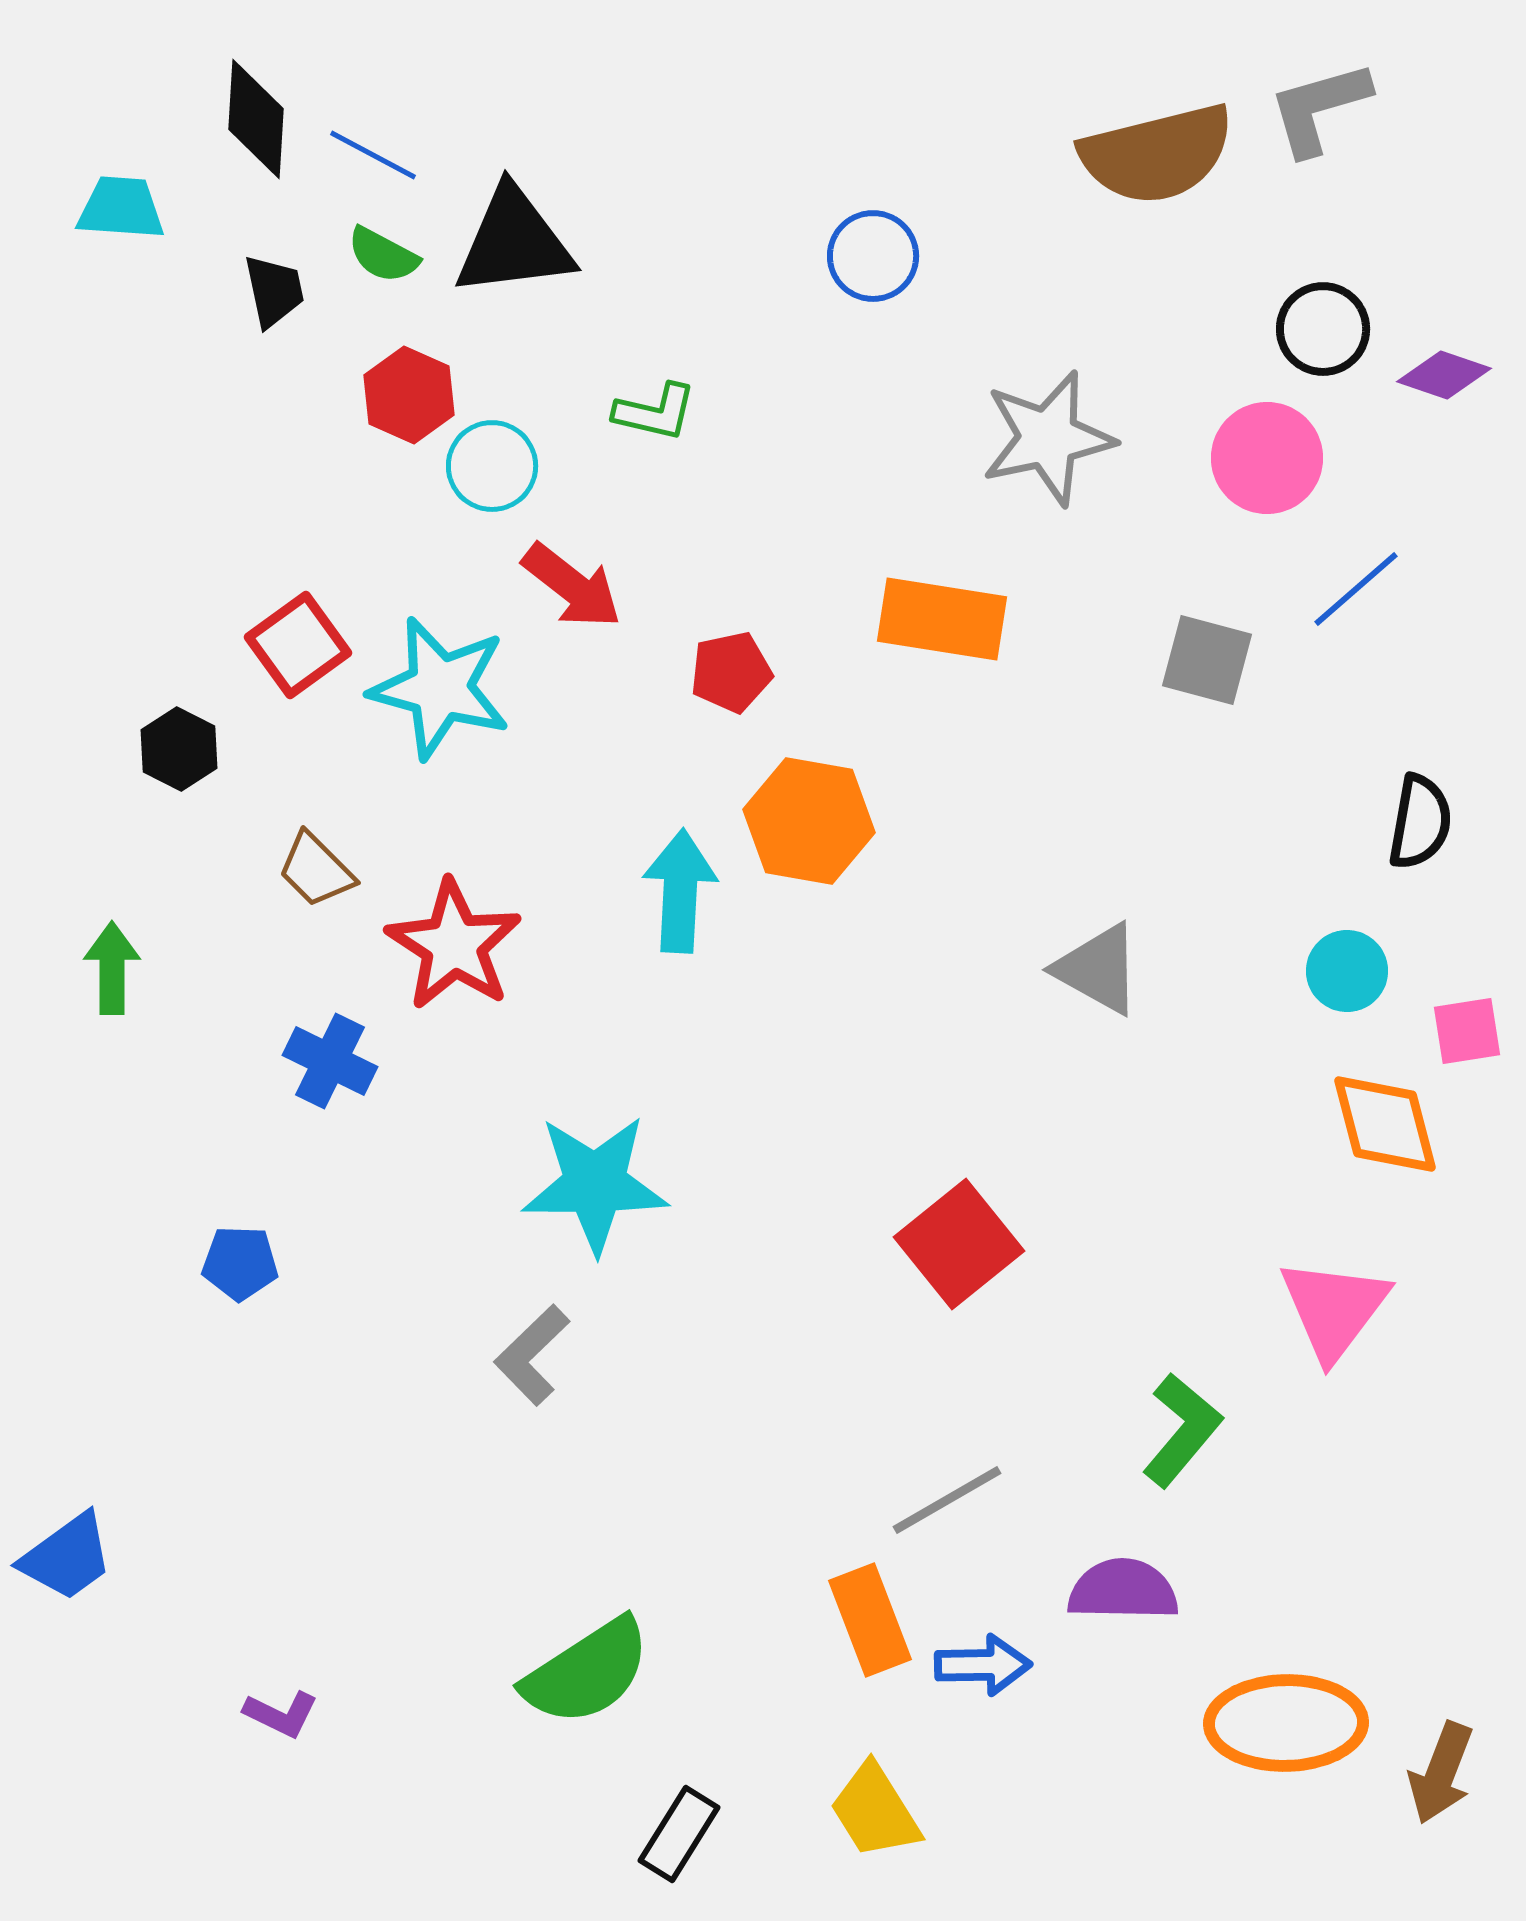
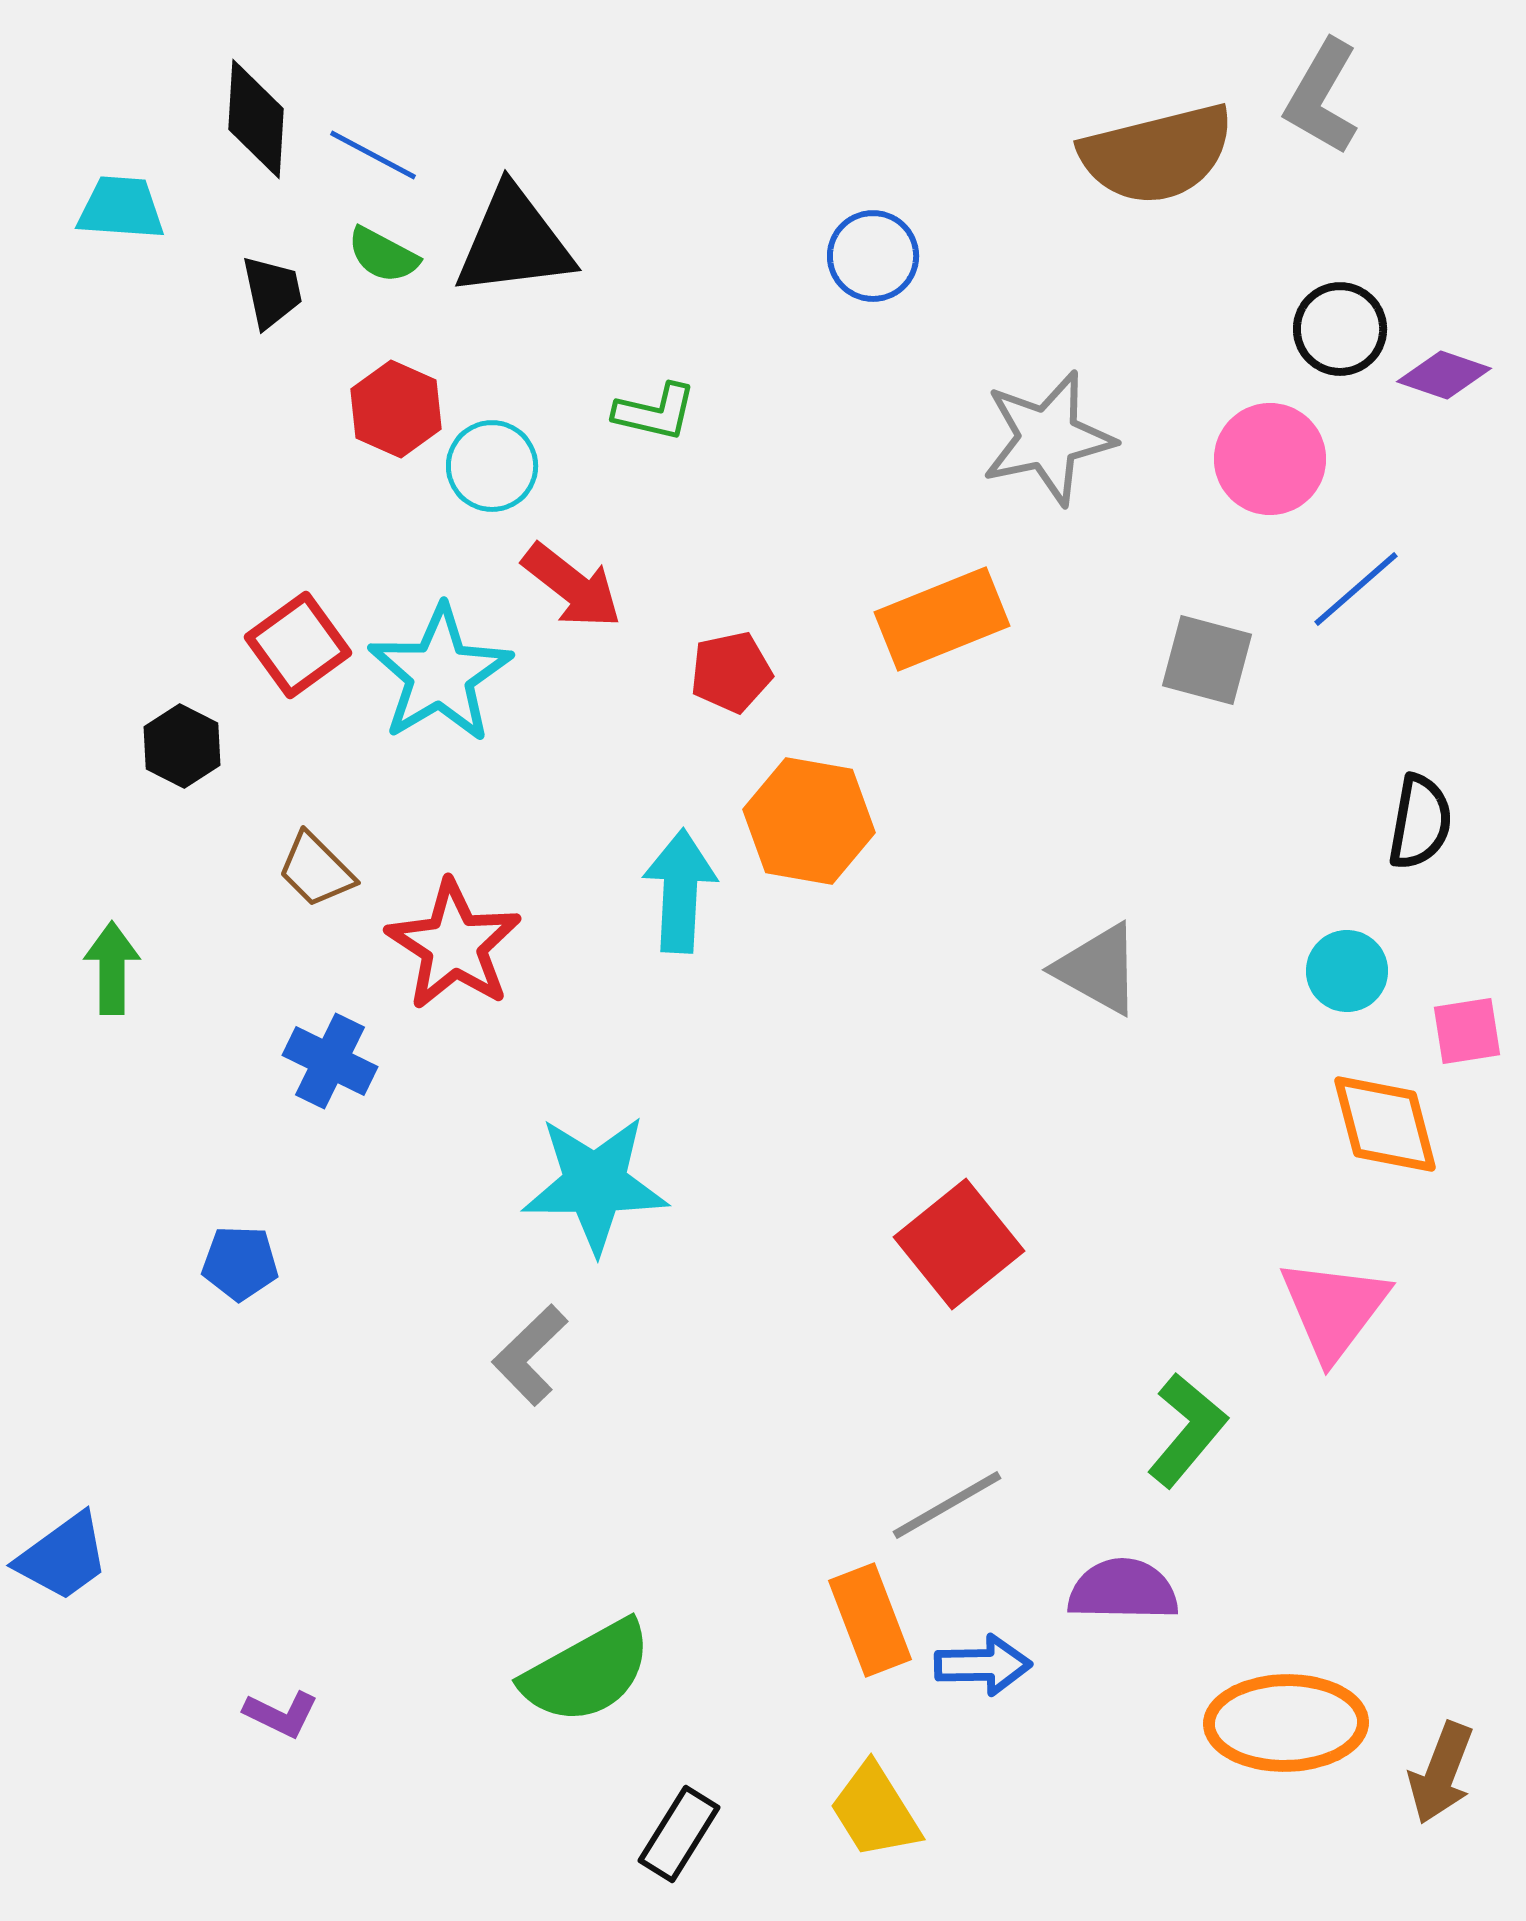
gray L-shape at (1319, 108): moved 3 px right, 11 px up; rotated 44 degrees counterclockwise
black trapezoid at (274, 291): moved 2 px left, 1 px down
black circle at (1323, 329): moved 17 px right
red hexagon at (409, 395): moved 13 px left, 14 px down
pink circle at (1267, 458): moved 3 px right, 1 px down
orange rectangle at (942, 619): rotated 31 degrees counterclockwise
cyan star at (440, 688): moved 14 px up; rotated 26 degrees clockwise
black hexagon at (179, 749): moved 3 px right, 3 px up
gray L-shape at (532, 1355): moved 2 px left
green L-shape at (1182, 1430): moved 5 px right
gray line at (947, 1500): moved 5 px down
blue trapezoid at (67, 1557): moved 4 px left
green semicircle at (587, 1672): rotated 4 degrees clockwise
